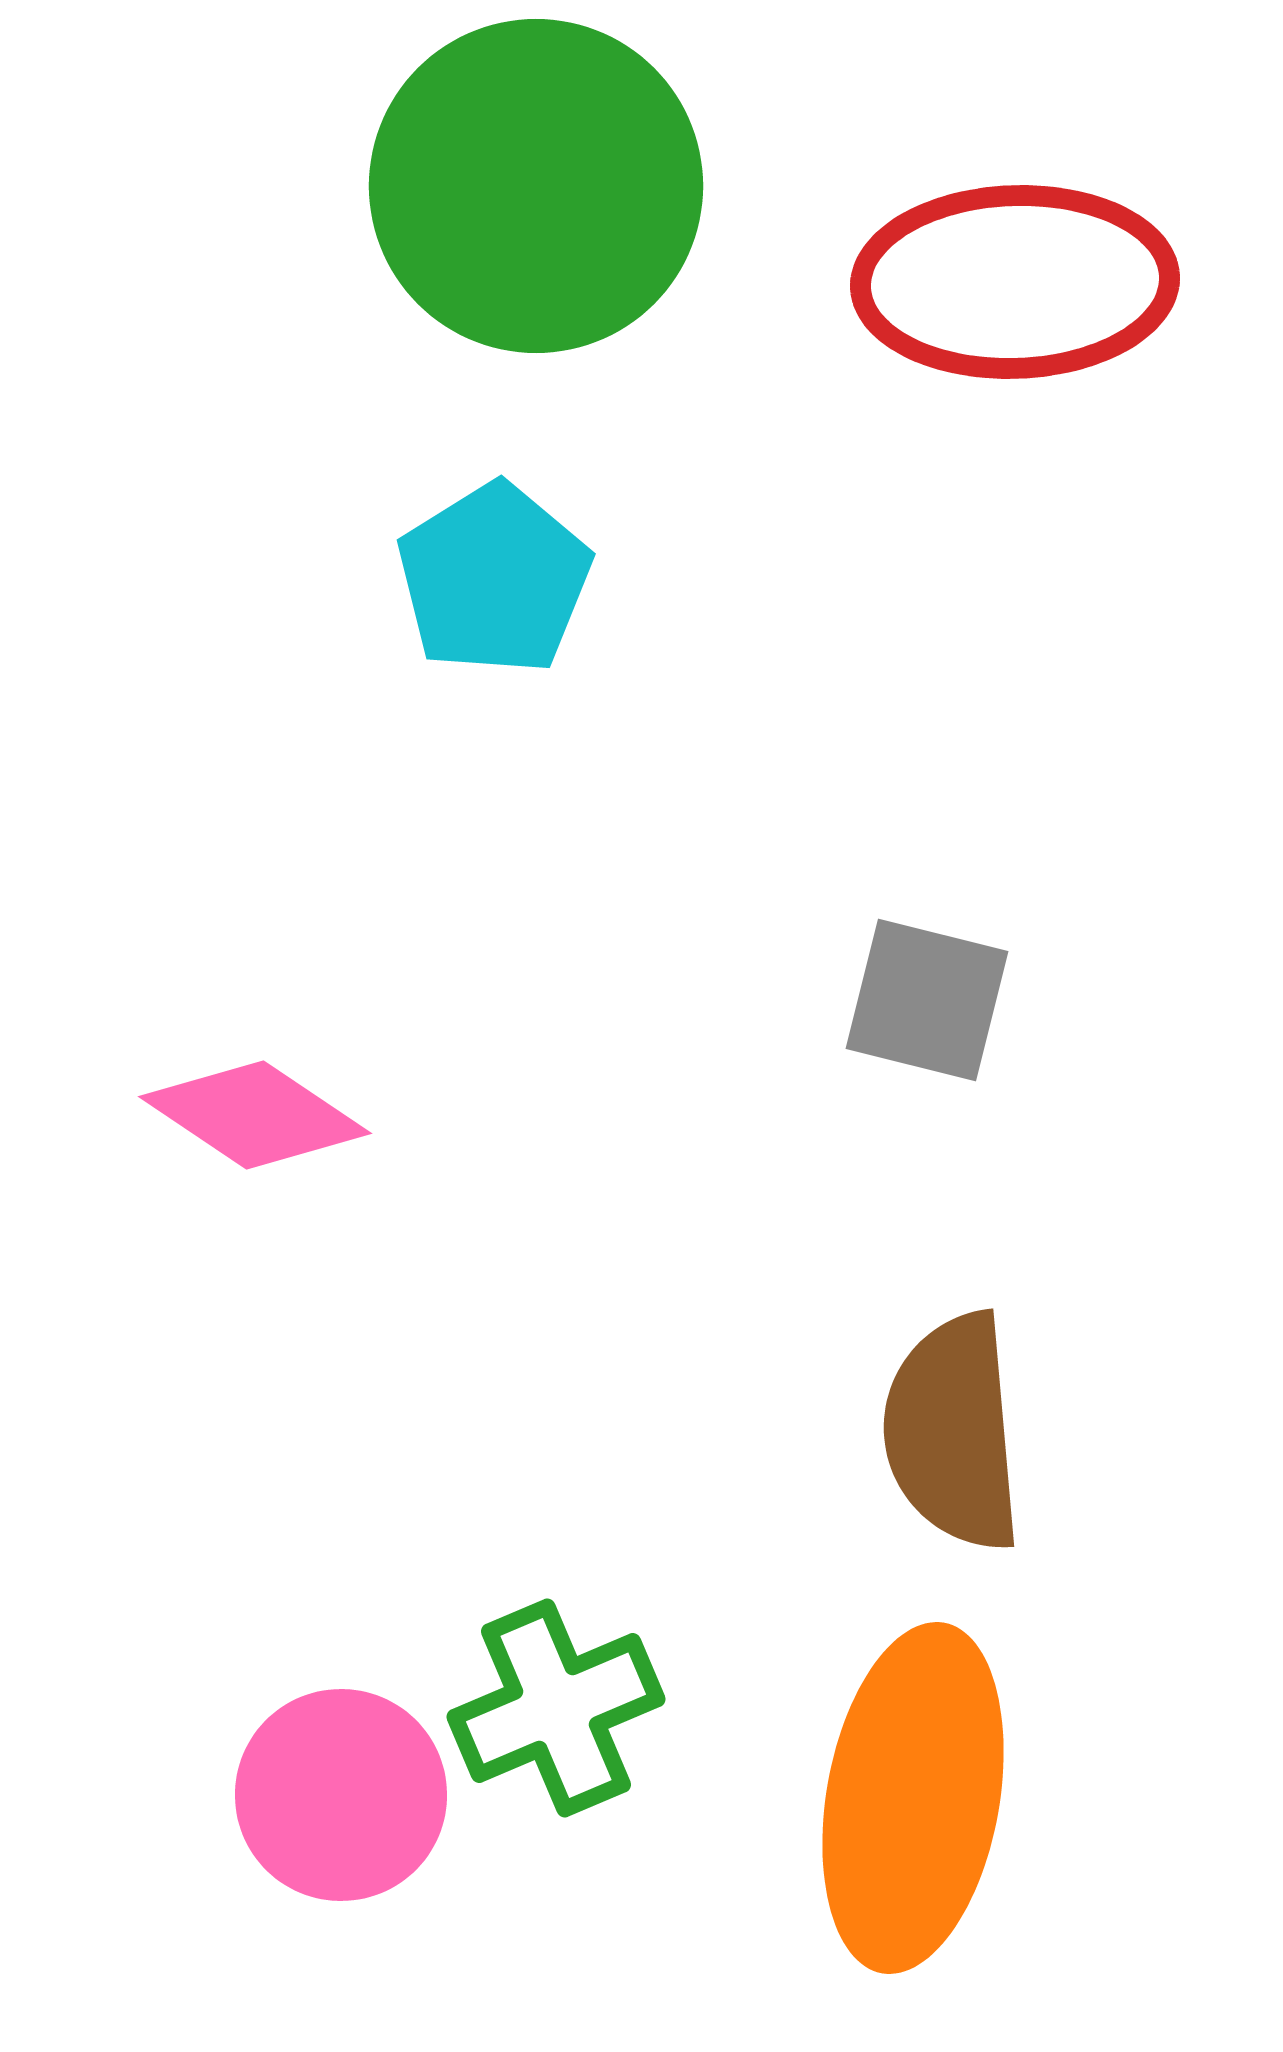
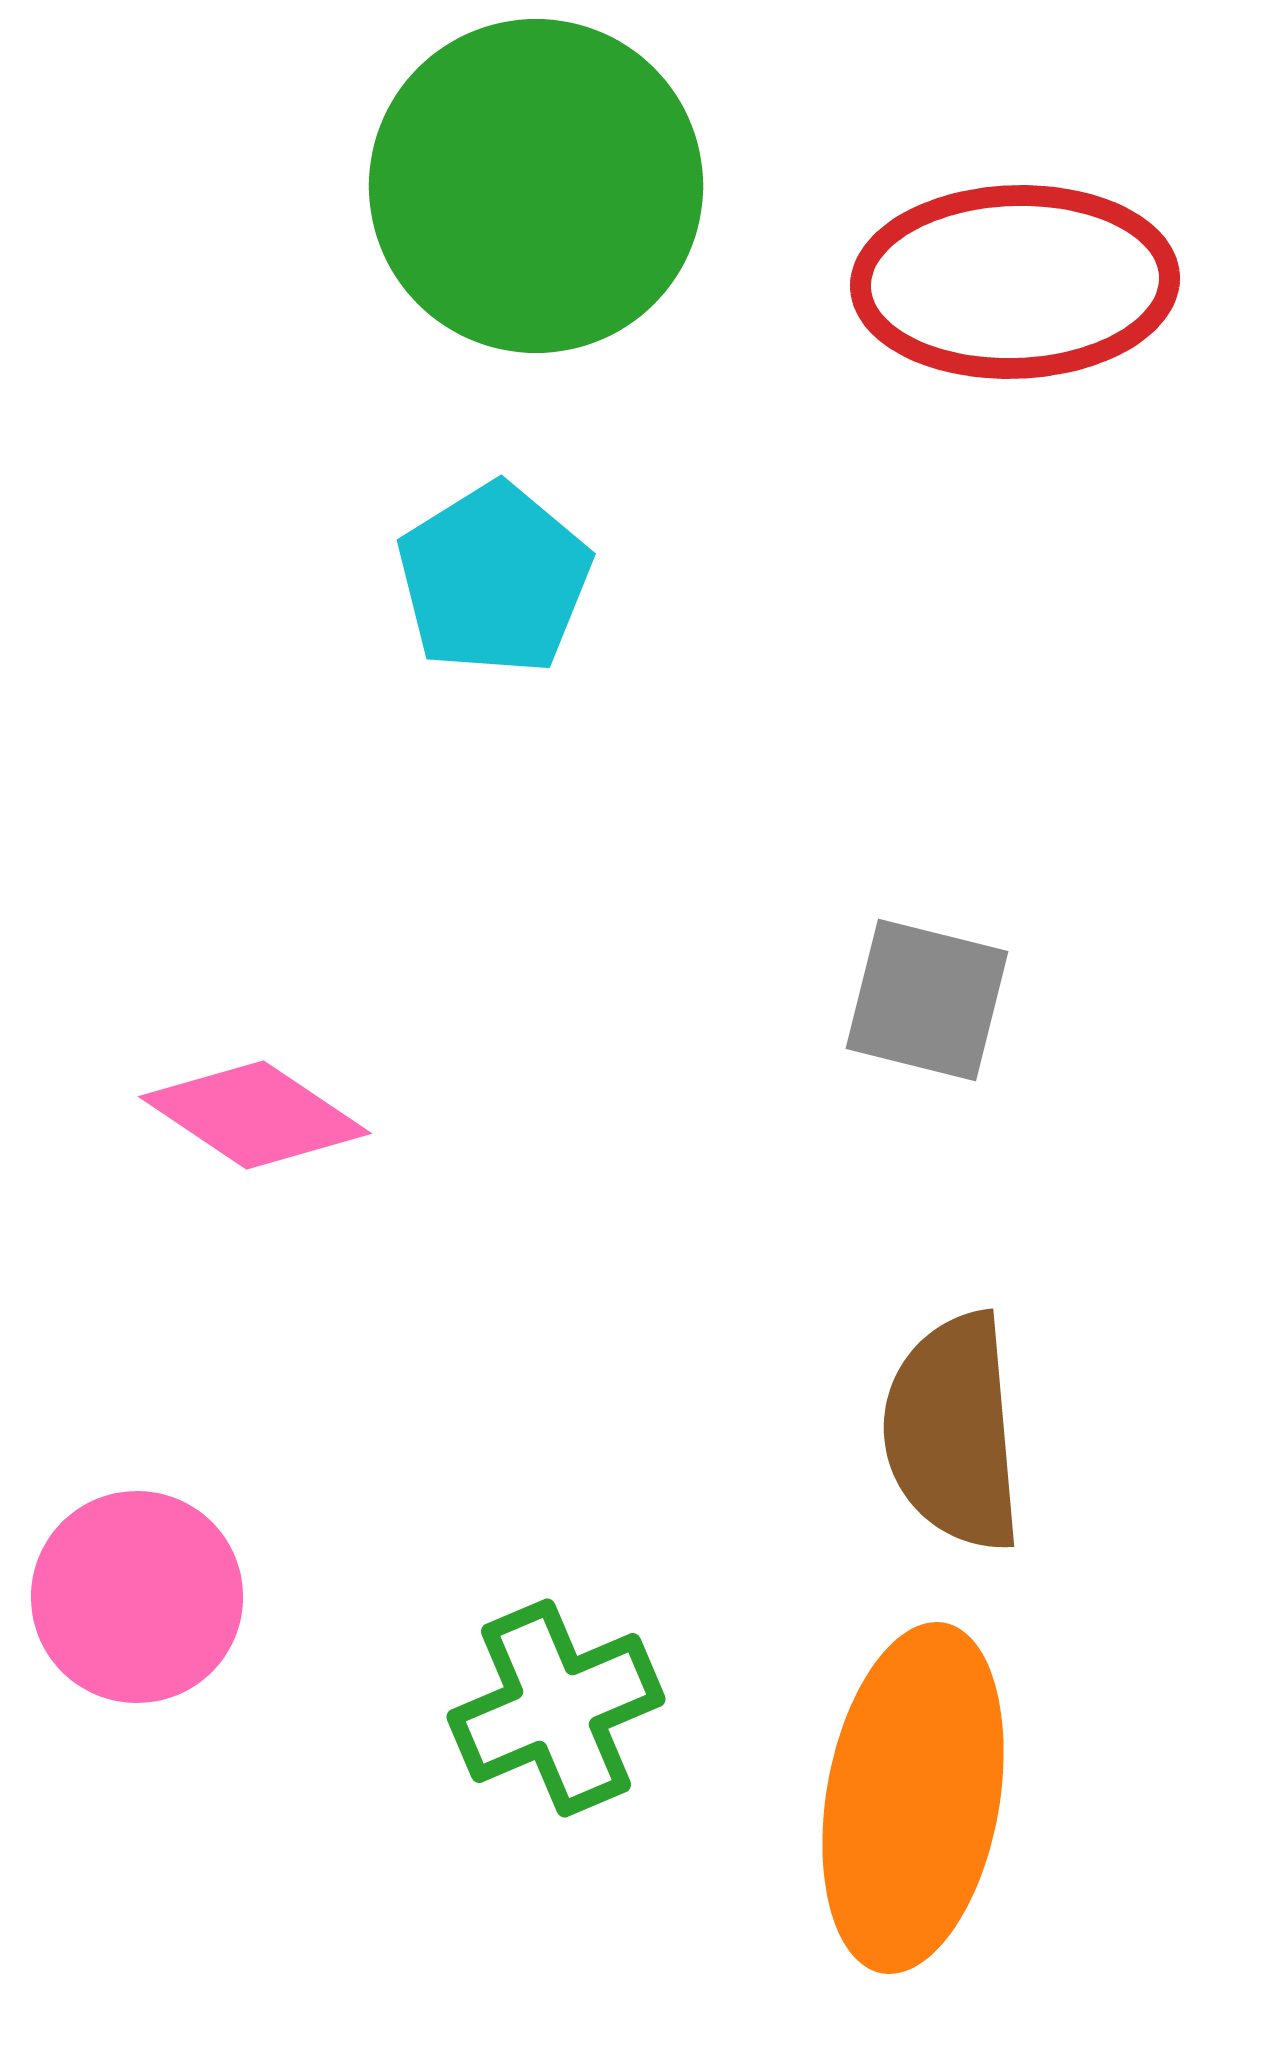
pink circle: moved 204 px left, 198 px up
